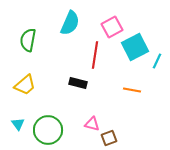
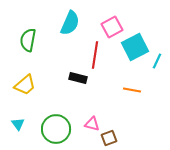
black rectangle: moved 5 px up
green circle: moved 8 px right, 1 px up
